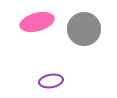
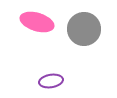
pink ellipse: rotated 32 degrees clockwise
